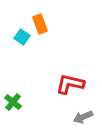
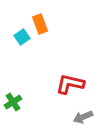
cyan square: rotated 21 degrees clockwise
green cross: rotated 18 degrees clockwise
